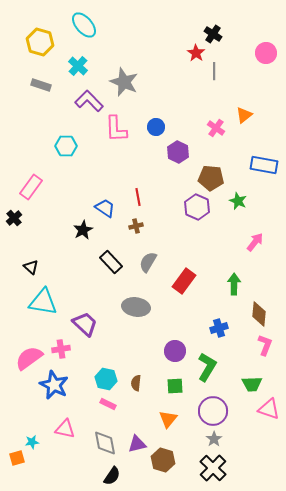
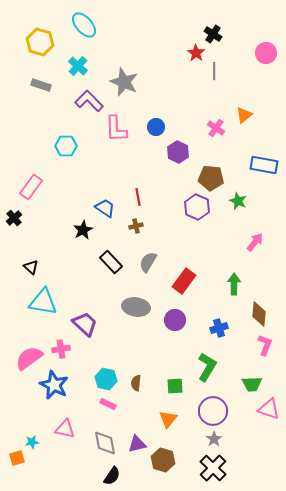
purple circle at (175, 351): moved 31 px up
